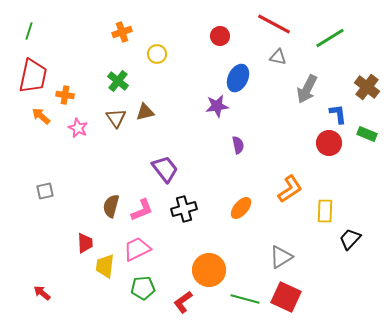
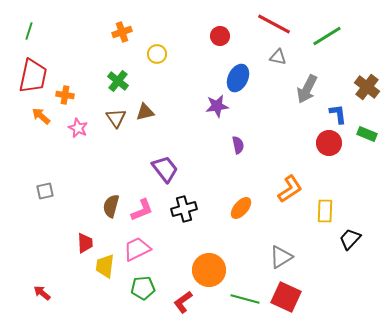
green line at (330, 38): moved 3 px left, 2 px up
